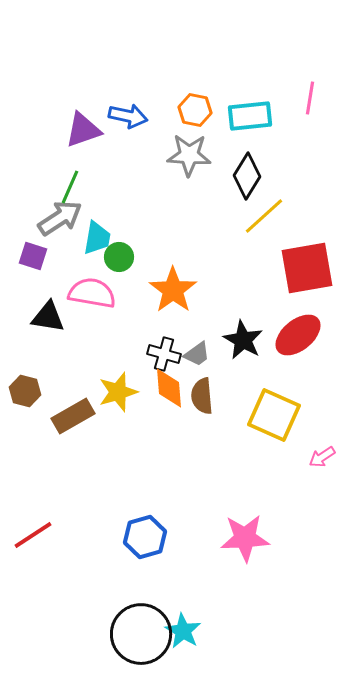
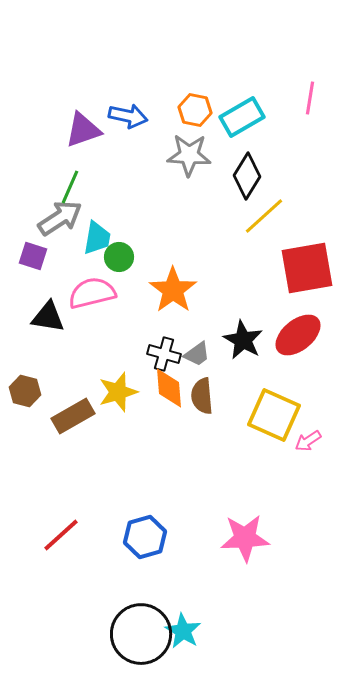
cyan rectangle: moved 8 px left, 1 px down; rotated 24 degrees counterclockwise
pink semicircle: rotated 24 degrees counterclockwise
pink arrow: moved 14 px left, 16 px up
red line: moved 28 px right; rotated 9 degrees counterclockwise
